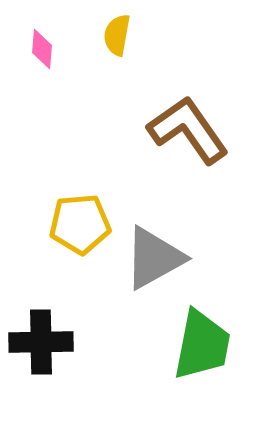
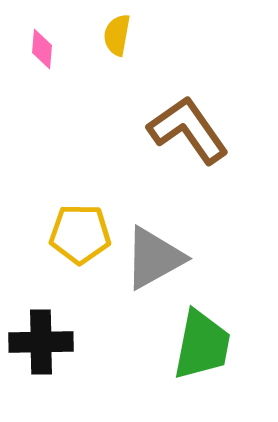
yellow pentagon: moved 10 px down; rotated 6 degrees clockwise
